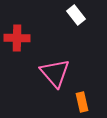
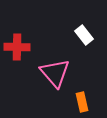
white rectangle: moved 8 px right, 20 px down
red cross: moved 9 px down
